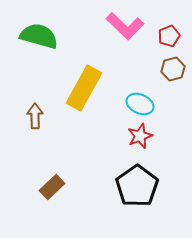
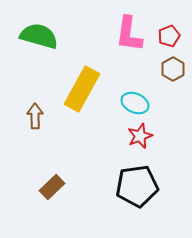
pink L-shape: moved 4 px right, 8 px down; rotated 54 degrees clockwise
brown hexagon: rotated 15 degrees counterclockwise
yellow rectangle: moved 2 px left, 1 px down
cyan ellipse: moved 5 px left, 1 px up
black pentagon: rotated 27 degrees clockwise
